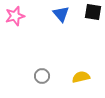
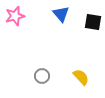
black square: moved 10 px down
yellow semicircle: rotated 60 degrees clockwise
